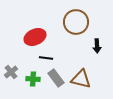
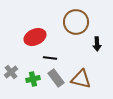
black arrow: moved 2 px up
black line: moved 4 px right
green cross: rotated 16 degrees counterclockwise
